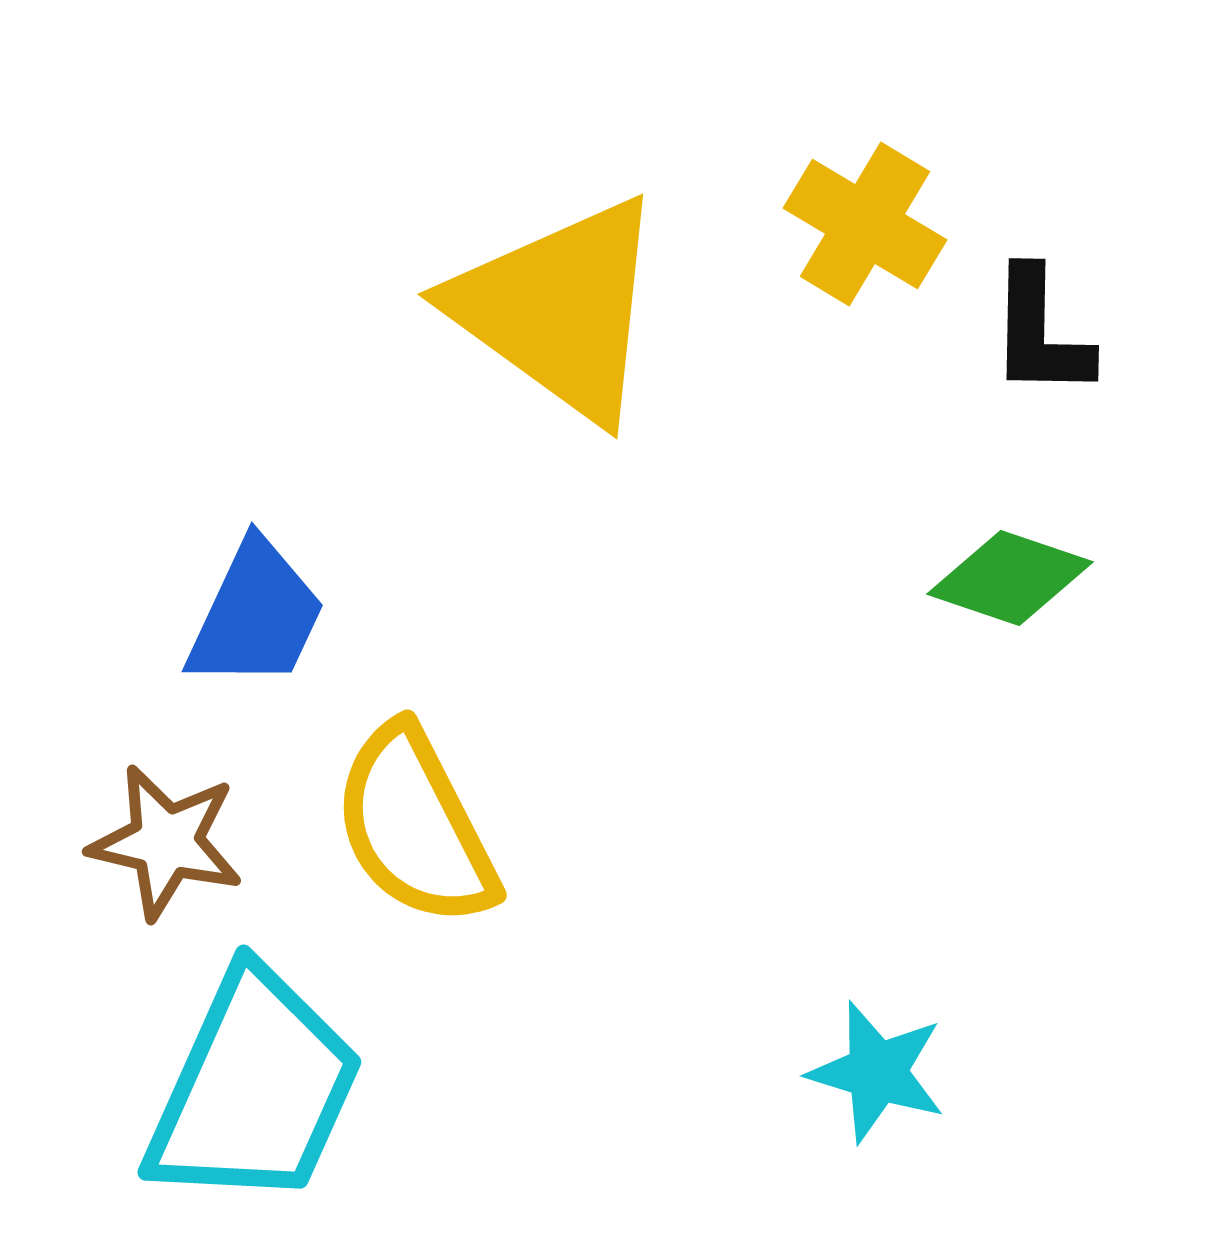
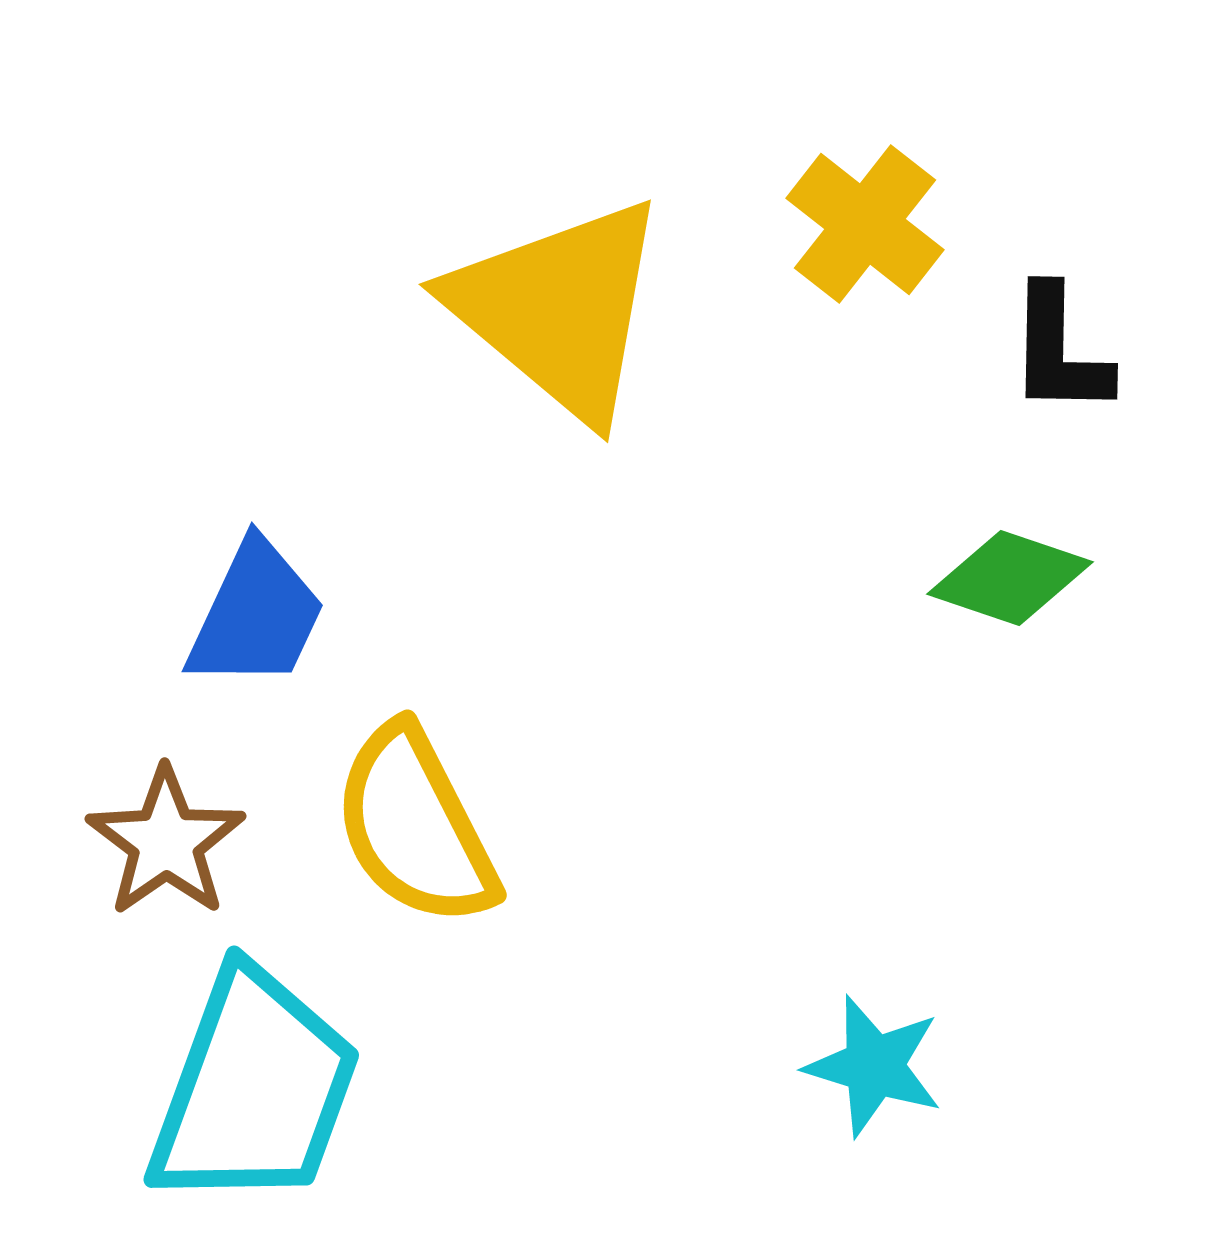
yellow cross: rotated 7 degrees clockwise
yellow triangle: rotated 4 degrees clockwise
black L-shape: moved 19 px right, 18 px down
brown star: rotated 24 degrees clockwise
cyan star: moved 3 px left, 6 px up
cyan trapezoid: rotated 4 degrees counterclockwise
